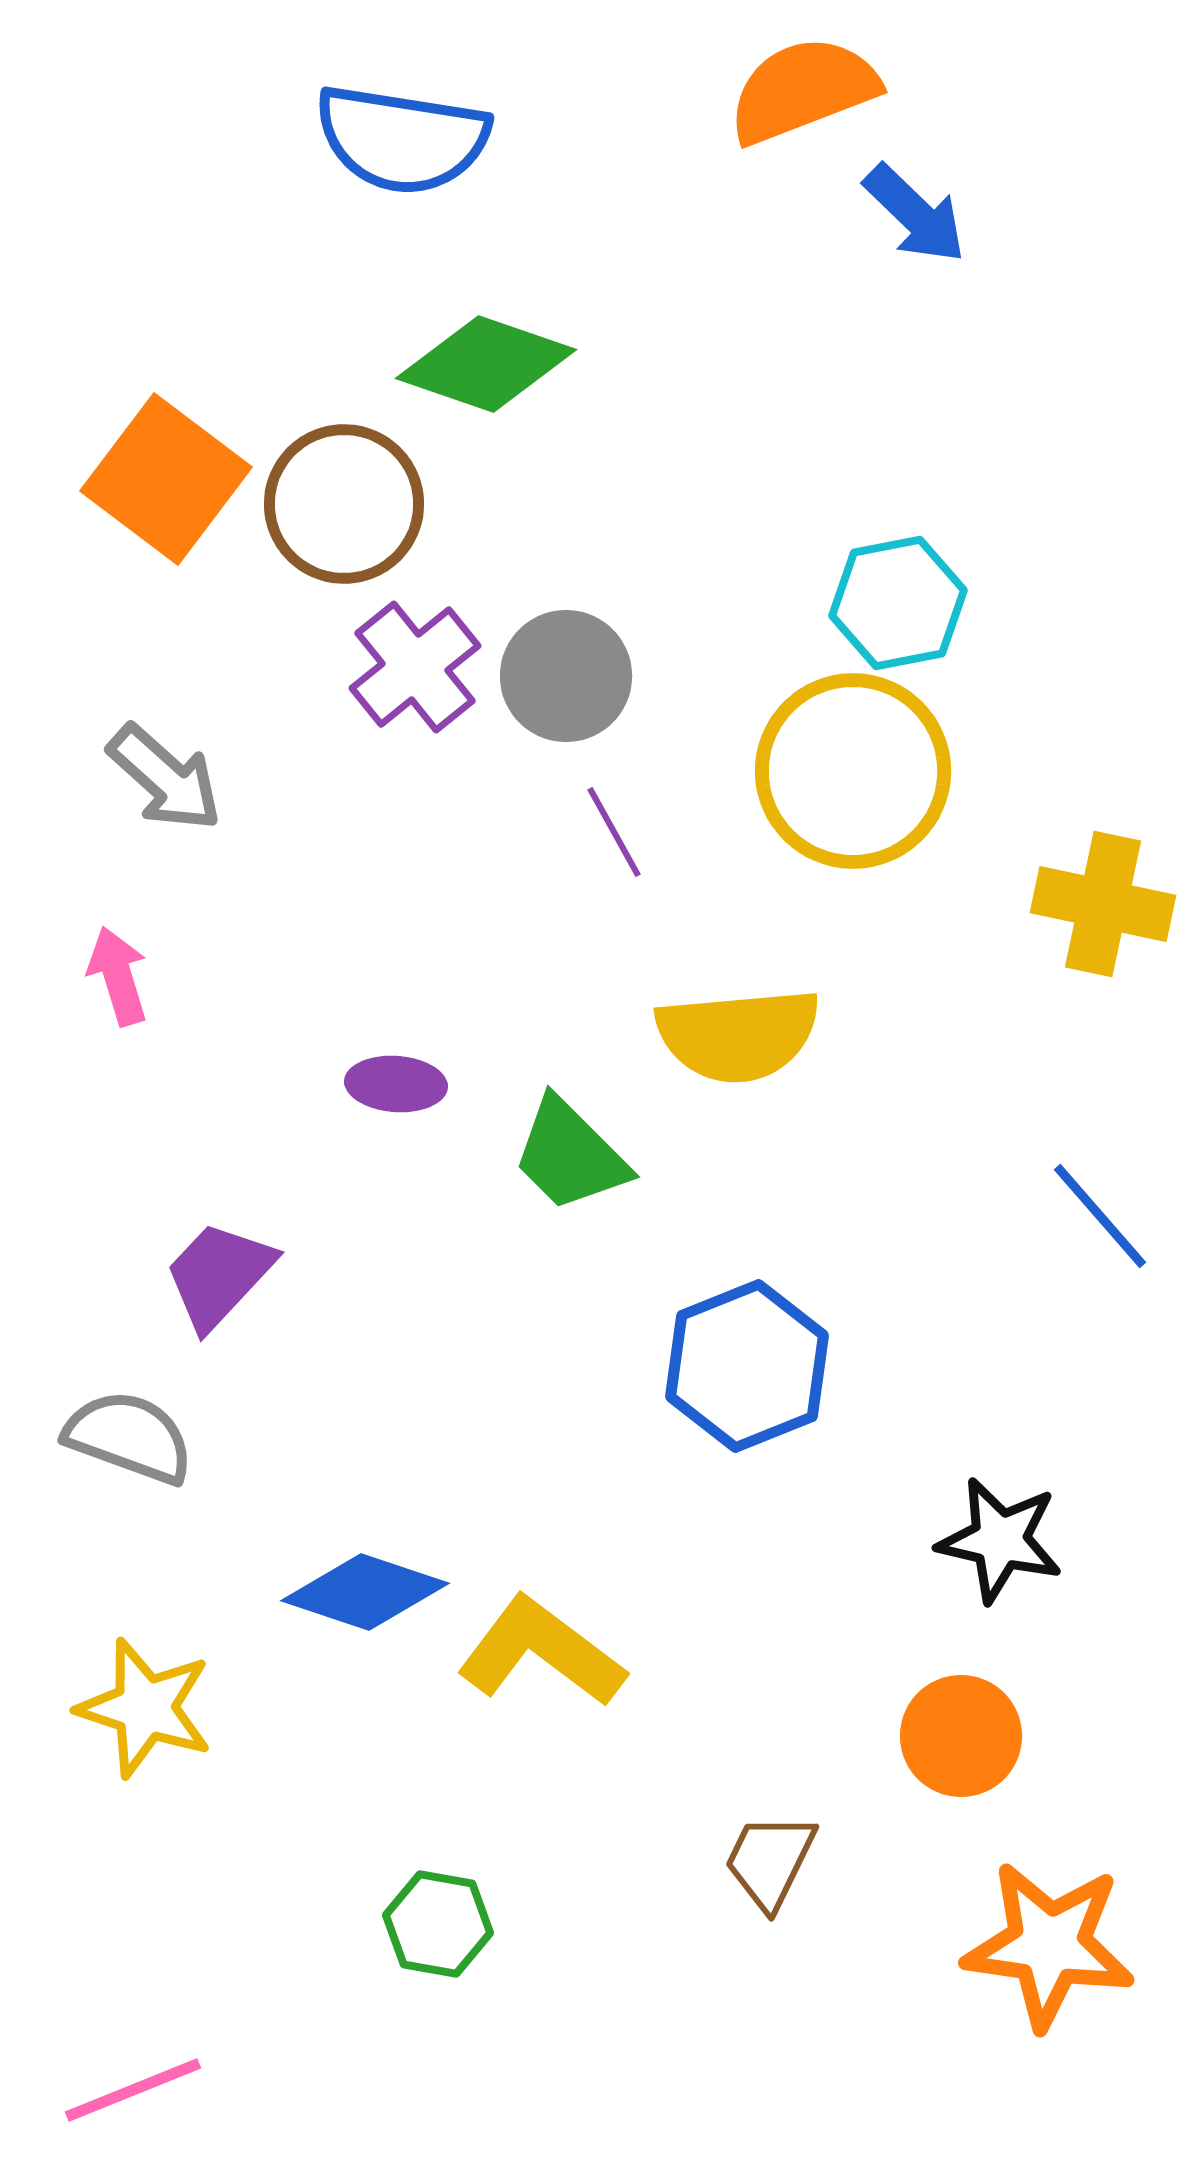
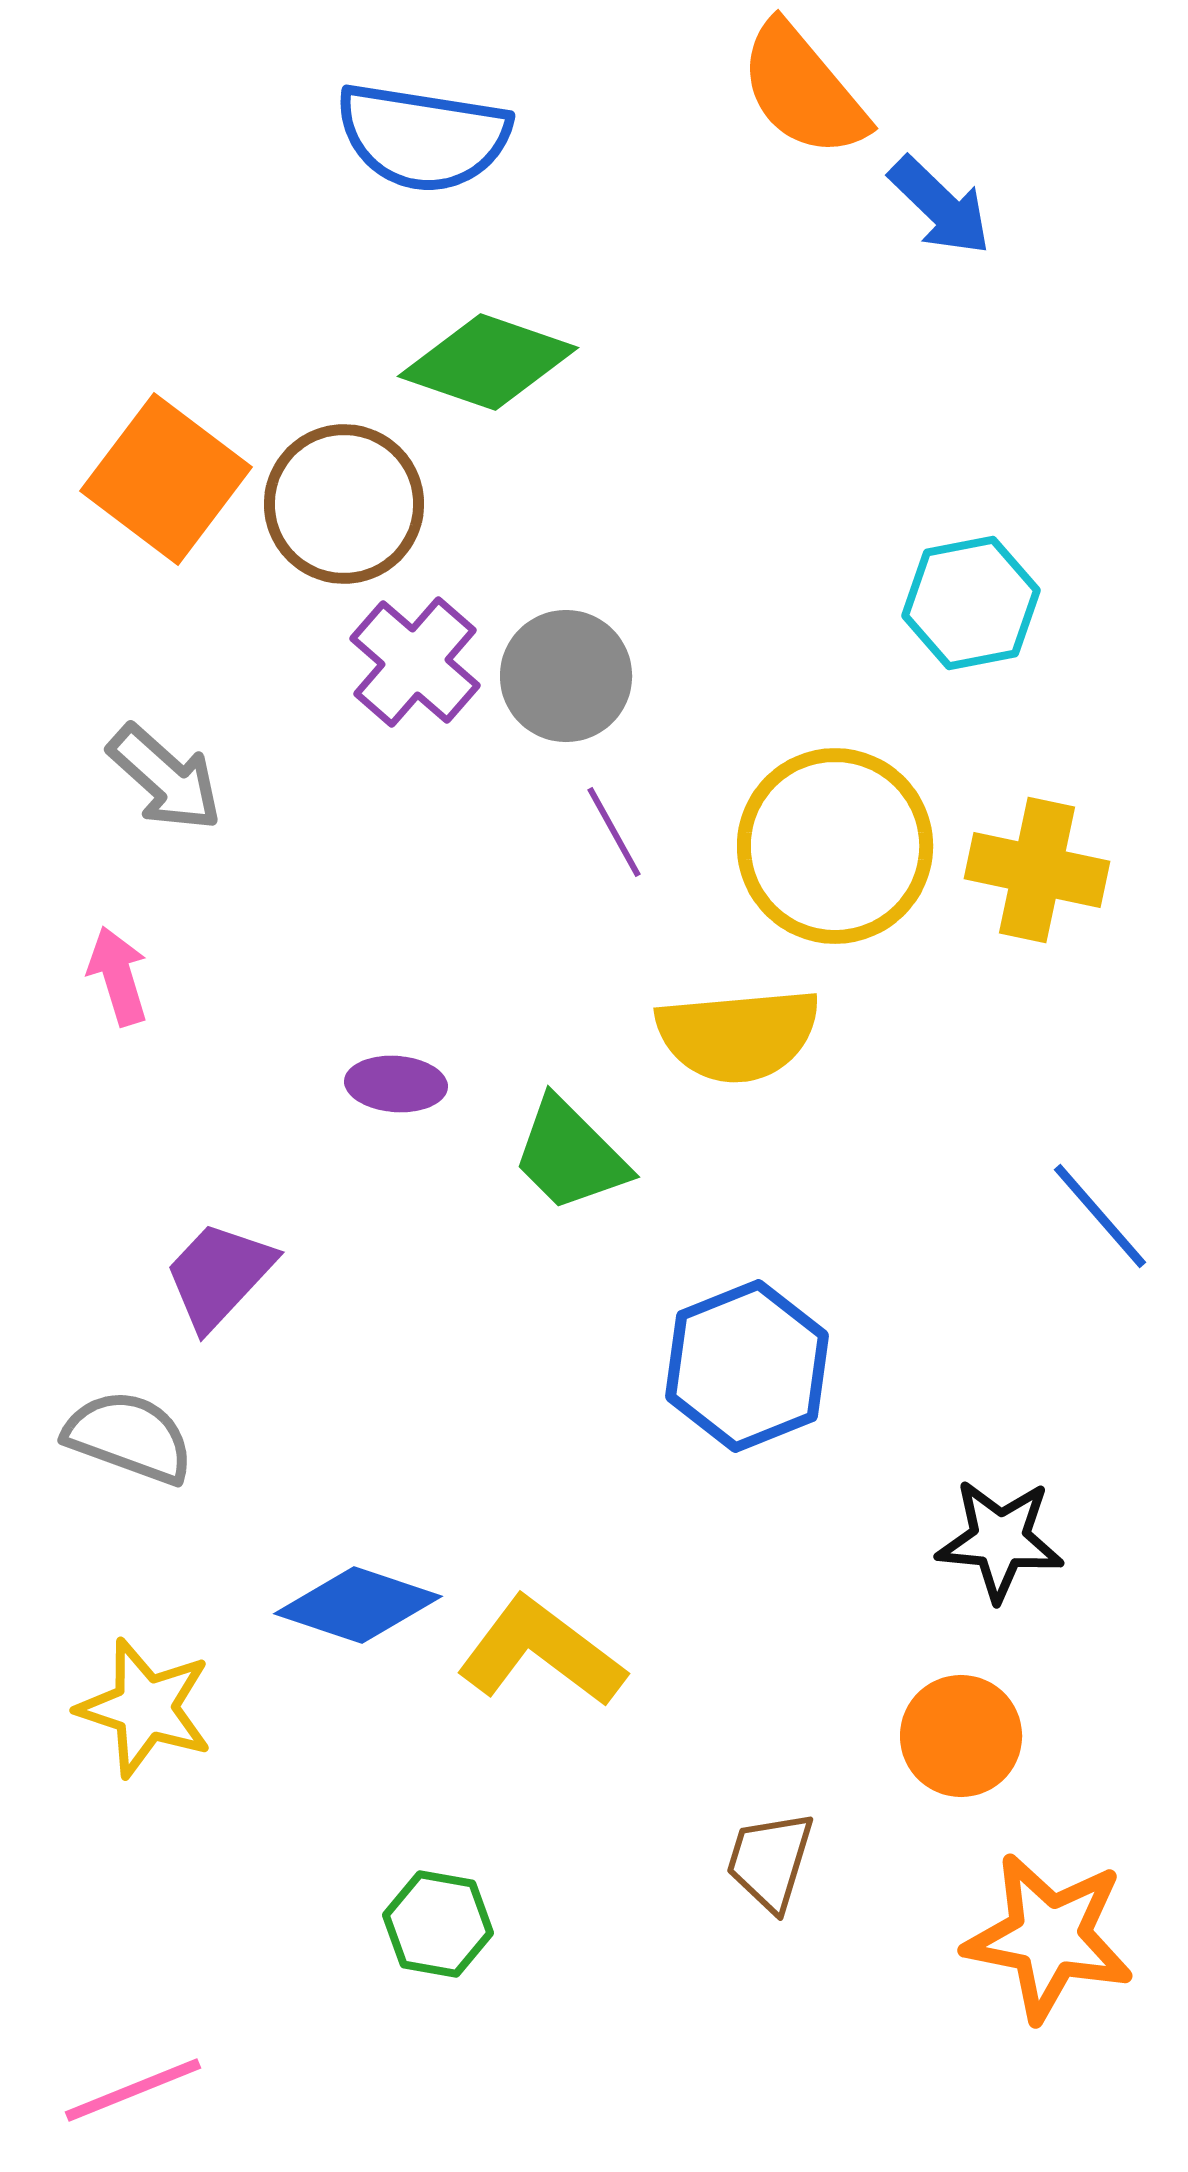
orange semicircle: rotated 109 degrees counterclockwise
blue semicircle: moved 21 px right, 2 px up
blue arrow: moved 25 px right, 8 px up
green diamond: moved 2 px right, 2 px up
cyan hexagon: moved 73 px right
purple cross: moved 5 px up; rotated 10 degrees counterclockwise
yellow circle: moved 18 px left, 75 px down
yellow cross: moved 66 px left, 34 px up
black star: rotated 8 degrees counterclockwise
blue diamond: moved 7 px left, 13 px down
brown trapezoid: rotated 9 degrees counterclockwise
orange star: moved 8 px up; rotated 3 degrees clockwise
